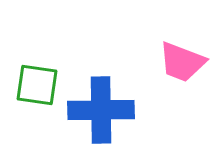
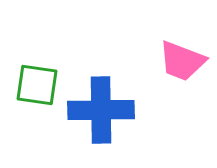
pink trapezoid: moved 1 px up
